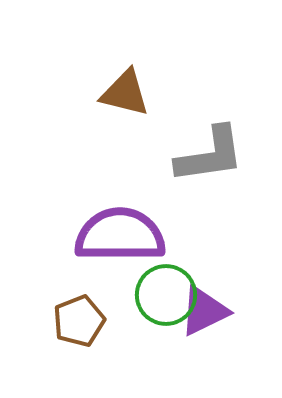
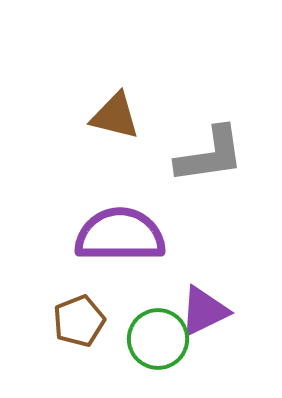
brown triangle: moved 10 px left, 23 px down
green circle: moved 8 px left, 44 px down
